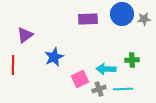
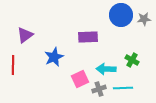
blue circle: moved 1 px left, 1 px down
purple rectangle: moved 18 px down
green cross: rotated 32 degrees clockwise
cyan line: moved 1 px up
